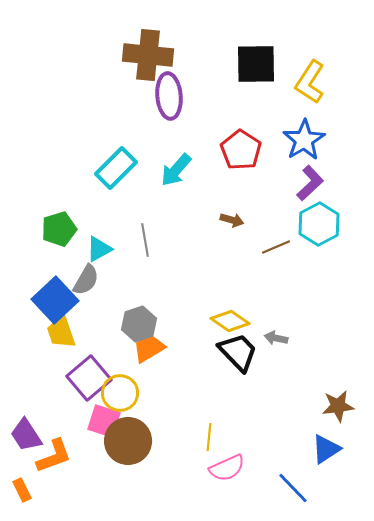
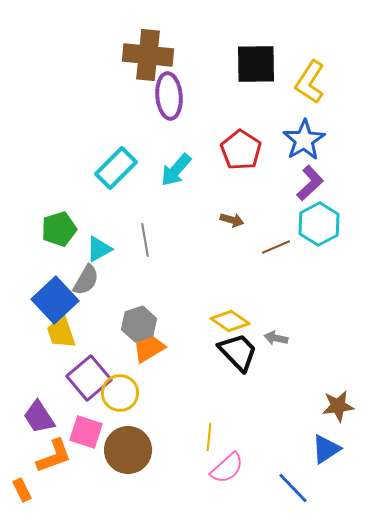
pink square: moved 18 px left, 11 px down
purple trapezoid: moved 13 px right, 18 px up
brown circle: moved 9 px down
pink semicircle: rotated 18 degrees counterclockwise
